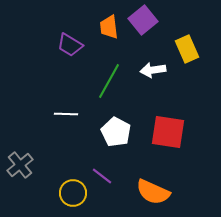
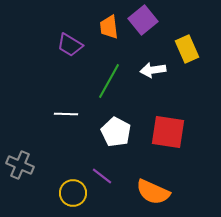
gray cross: rotated 28 degrees counterclockwise
